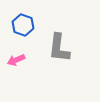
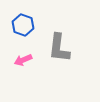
pink arrow: moved 7 px right
